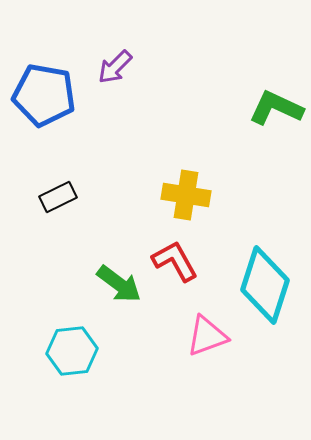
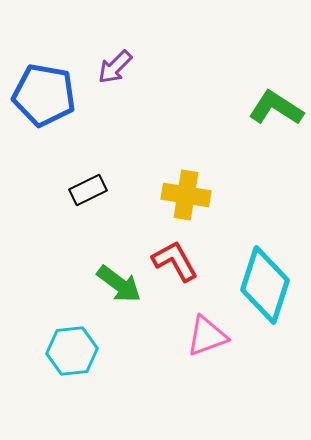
green L-shape: rotated 8 degrees clockwise
black rectangle: moved 30 px right, 7 px up
